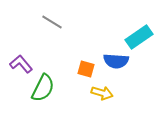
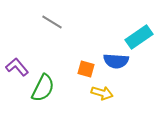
purple L-shape: moved 4 px left, 3 px down
